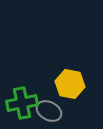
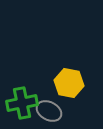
yellow hexagon: moved 1 px left, 1 px up
